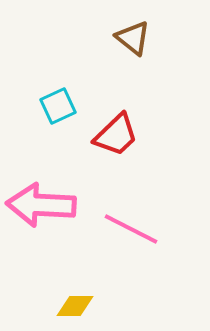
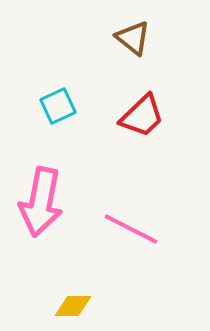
red trapezoid: moved 26 px right, 19 px up
pink arrow: moved 3 px up; rotated 82 degrees counterclockwise
yellow diamond: moved 2 px left
